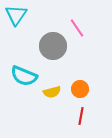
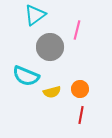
cyan triangle: moved 19 px right; rotated 20 degrees clockwise
pink line: moved 2 px down; rotated 48 degrees clockwise
gray circle: moved 3 px left, 1 px down
cyan semicircle: moved 2 px right
red line: moved 1 px up
